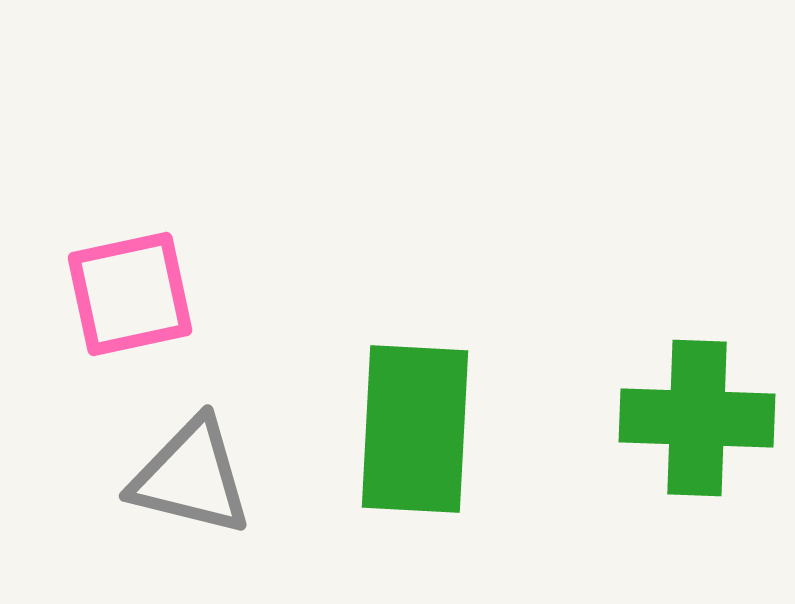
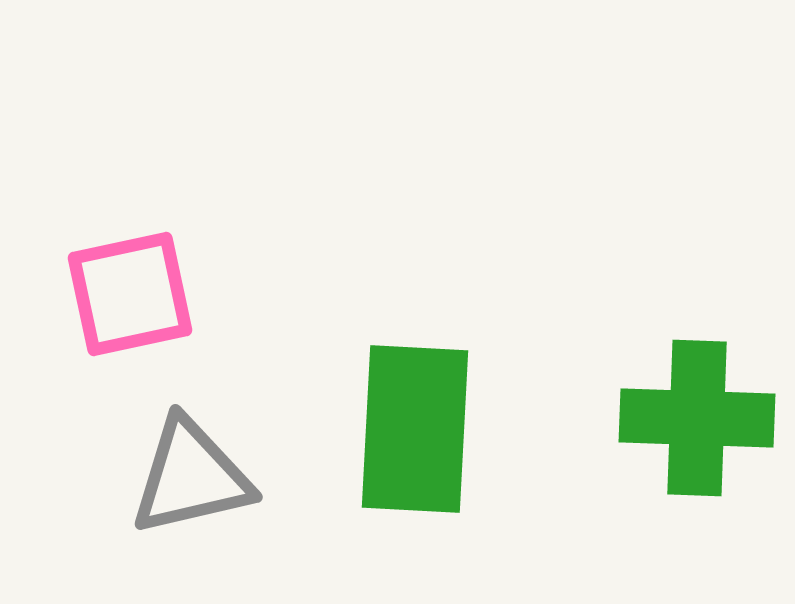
gray triangle: rotated 27 degrees counterclockwise
